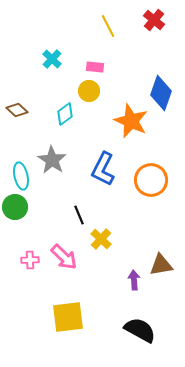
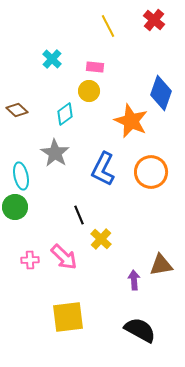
gray star: moved 3 px right, 7 px up
orange circle: moved 8 px up
